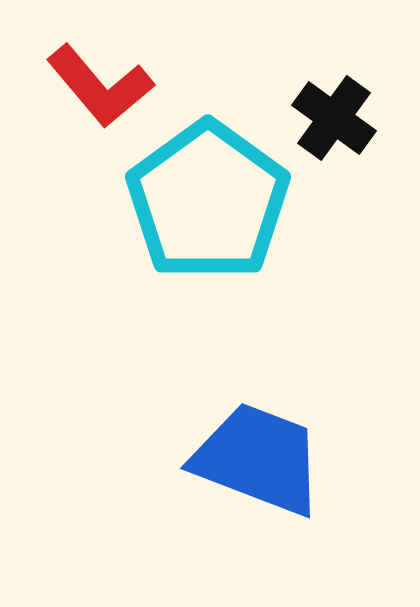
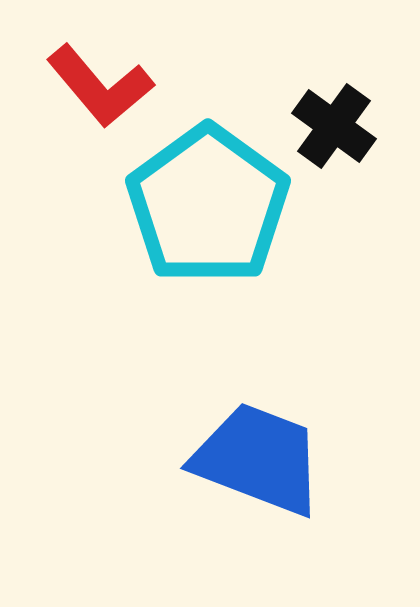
black cross: moved 8 px down
cyan pentagon: moved 4 px down
